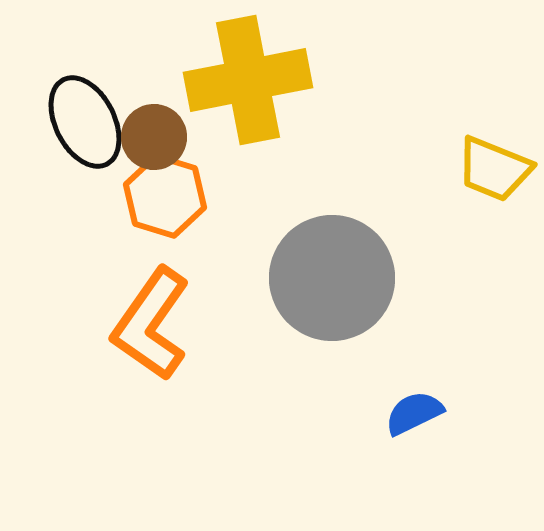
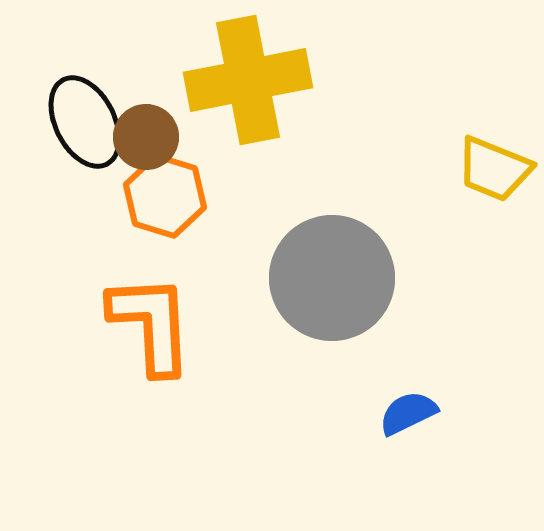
brown circle: moved 8 px left
orange L-shape: rotated 142 degrees clockwise
blue semicircle: moved 6 px left
